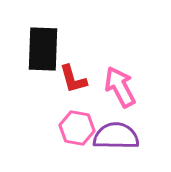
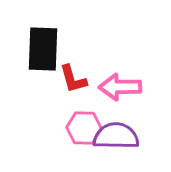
pink arrow: rotated 63 degrees counterclockwise
pink hexagon: moved 7 px right; rotated 8 degrees counterclockwise
